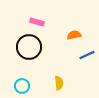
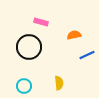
pink rectangle: moved 4 px right
cyan circle: moved 2 px right
